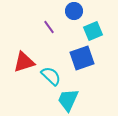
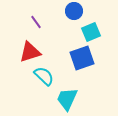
purple line: moved 13 px left, 5 px up
cyan square: moved 2 px left, 1 px down
red triangle: moved 6 px right, 10 px up
cyan semicircle: moved 7 px left
cyan trapezoid: moved 1 px left, 1 px up
